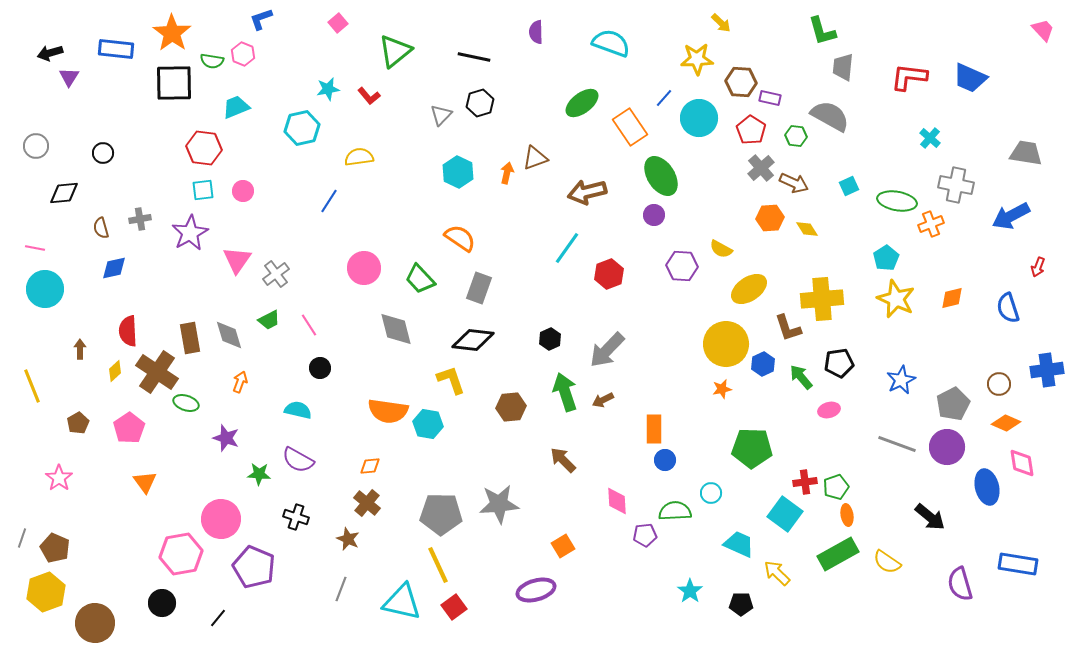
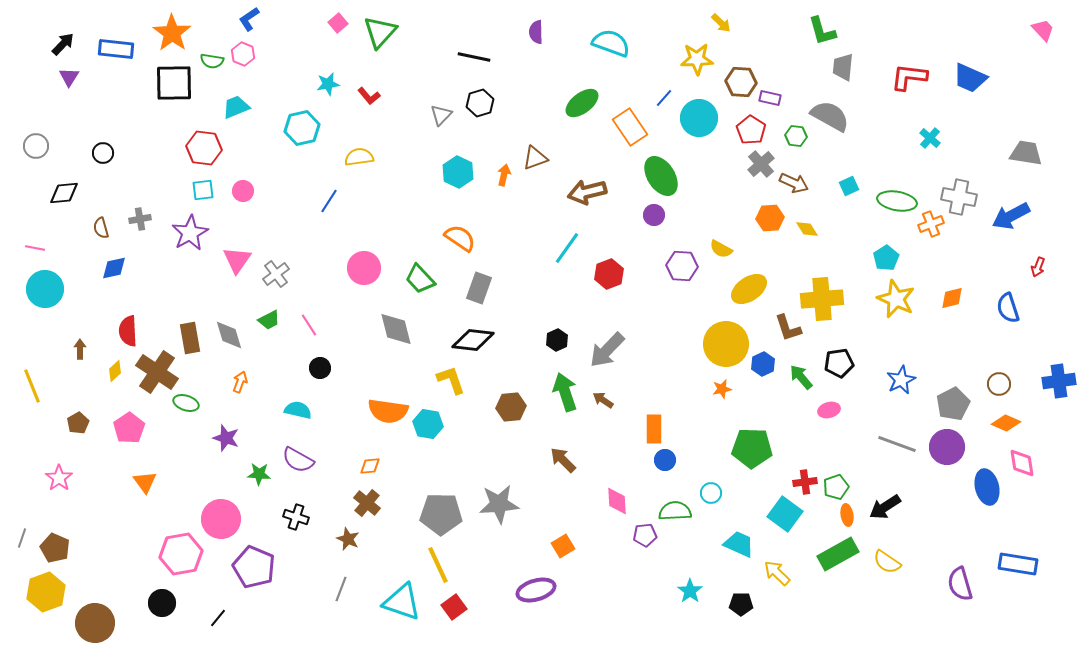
blue L-shape at (261, 19): moved 12 px left; rotated 15 degrees counterclockwise
green triangle at (395, 51): moved 15 px left, 19 px up; rotated 9 degrees counterclockwise
black arrow at (50, 53): moved 13 px right, 9 px up; rotated 150 degrees clockwise
cyan star at (328, 89): moved 5 px up
gray cross at (761, 168): moved 4 px up
orange arrow at (507, 173): moved 3 px left, 2 px down
gray cross at (956, 185): moved 3 px right, 12 px down
black hexagon at (550, 339): moved 7 px right, 1 px down
blue cross at (1047, 370): moved 12 px right, 11 px down
brown arrow at (603, 400): rotated 60 degrees clockwise
black arrow at (930, 517): moved 45 px left, 10 px up; rotated 108 degrees clockwise
cyan triangle at (402, 602): rotated 6 degrees clockwise
